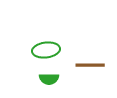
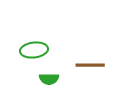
green ellipse: moved 12 px left
